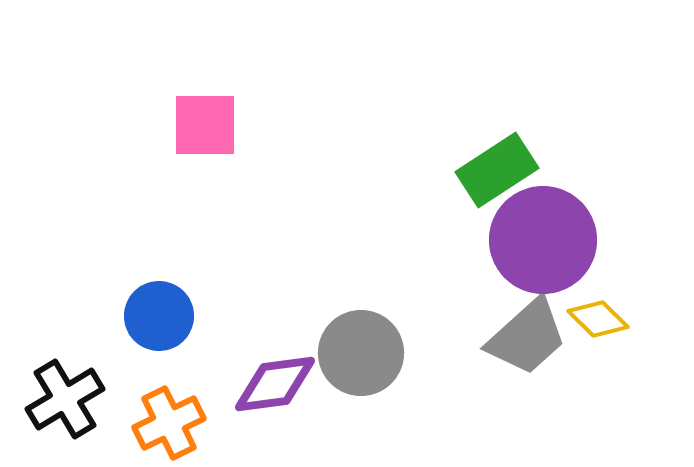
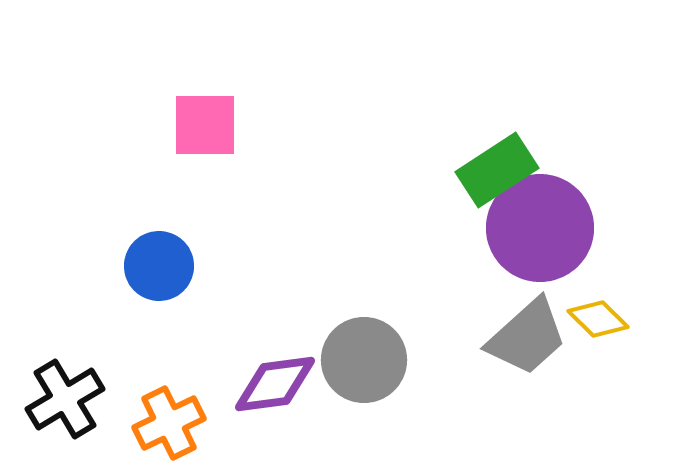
purple circle: moved 3 px left, 12 px up
blue circle: moved 50 px up
gray circle: moved 3 px right, 7 px down
